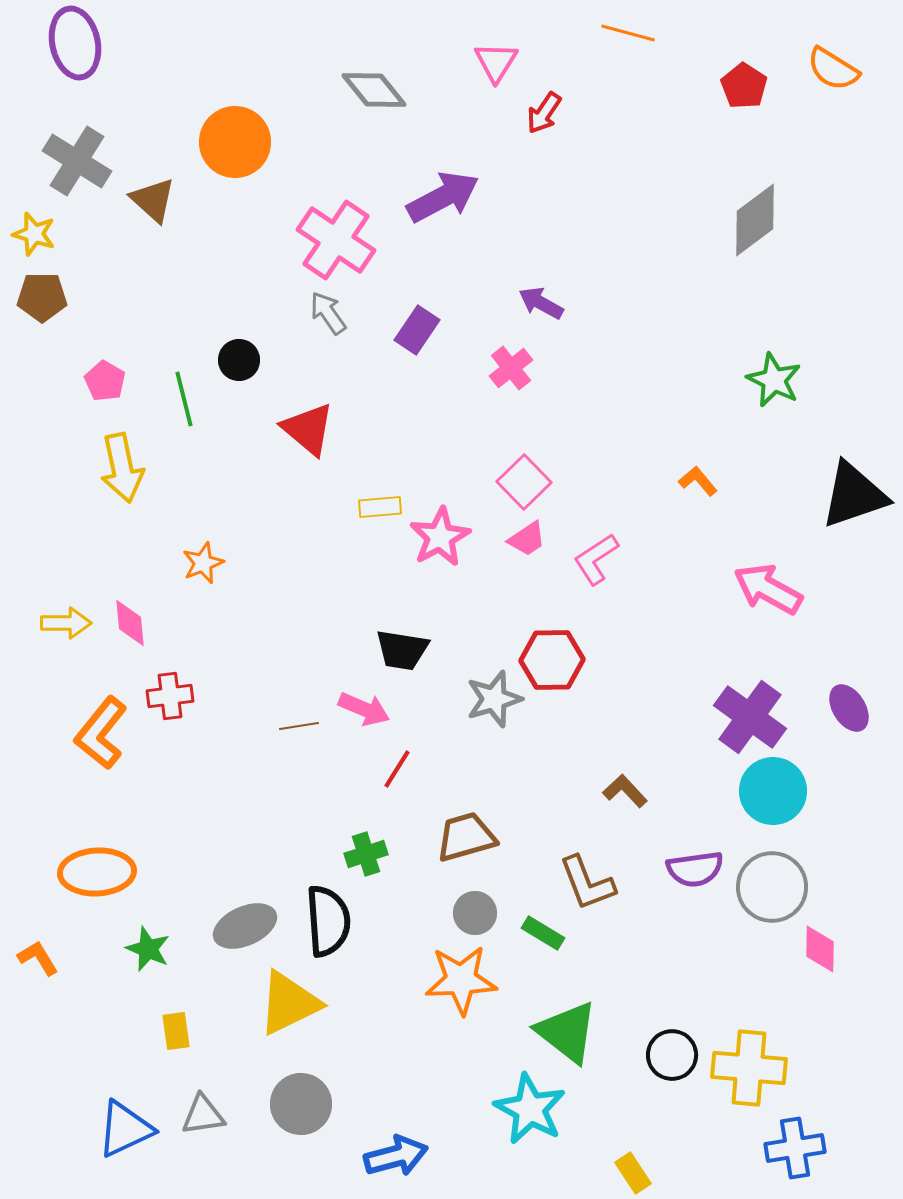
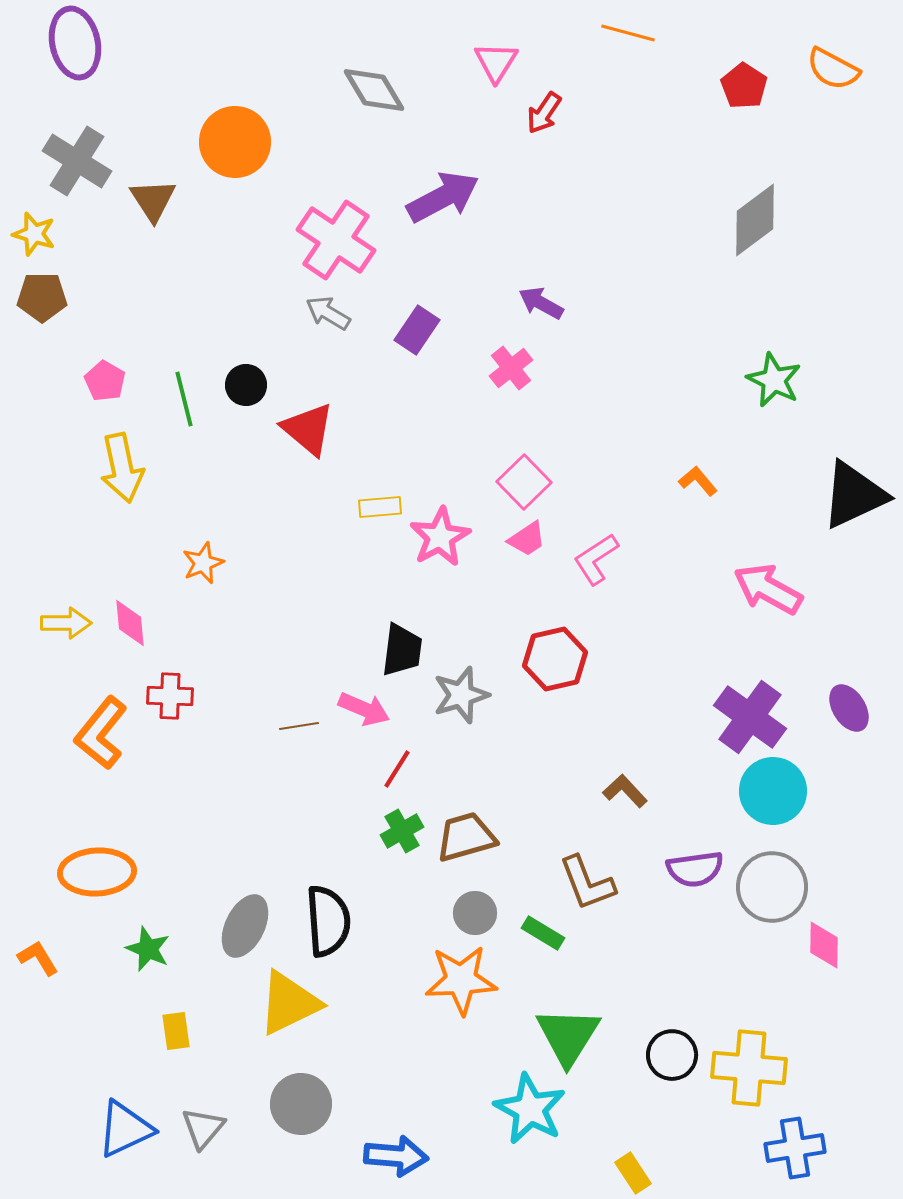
orange semicircle at (833, 69): rotated 4 degrees counterclockwise
gray diamond at (374, 90): rotated 8 degrees clockwise
brown triangle at (153, 200): rotated 15 degrees clockwise
gray arrow at (328, 313): rotated 24 degrees counterclockwise
black circle at (239, 360): moved 7 px right, 25 px down
black triangle at (854, 495): rotated 6 degrees counterclockwise
black trapezoid at (402, 650): rotated 92 degrees counterclockwise
red hexagon at (552, 660): moved 3 px right, 1 px up; rotated 12 degrees counterclockwise
red cross at (170, 696): rotated 9 degrees clockwise
gray star at (494, 699): moved 33 px left, 4 px up
green cross at (366, 854): moved 36 px right, 23 px up; rotated 12 degrees counterclockwise
gray ellipse at (245, 926): rotated 40 degrees counterclockwise
pink diamond at (820, 949): moved 4 px right, 4 px up
green triangle at (567, 1032): moved 1 px right, 4 px down; rotated 24 degrees clockwise
gray triangle at (203, 1115): moved 13 px down; rotated 42 degrees counterclockwise
blue arrow at (396, 1156): rotated 20 degrees clockwise
